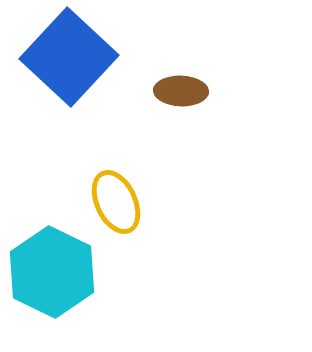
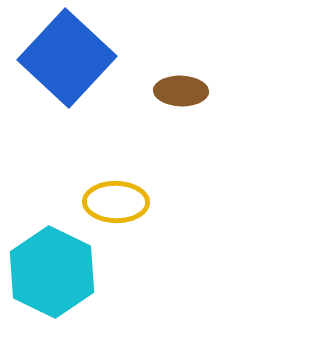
blue square: moved 2 px left, 1 px down
yellow ellipse: rotated 64 degrees counterclockwise
